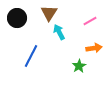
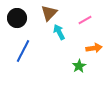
brown triangle: rotated 12 degrees clockwise
pink line: moved 5 px left, 1 px up
blue line: moved 8 px left, 5 px up
